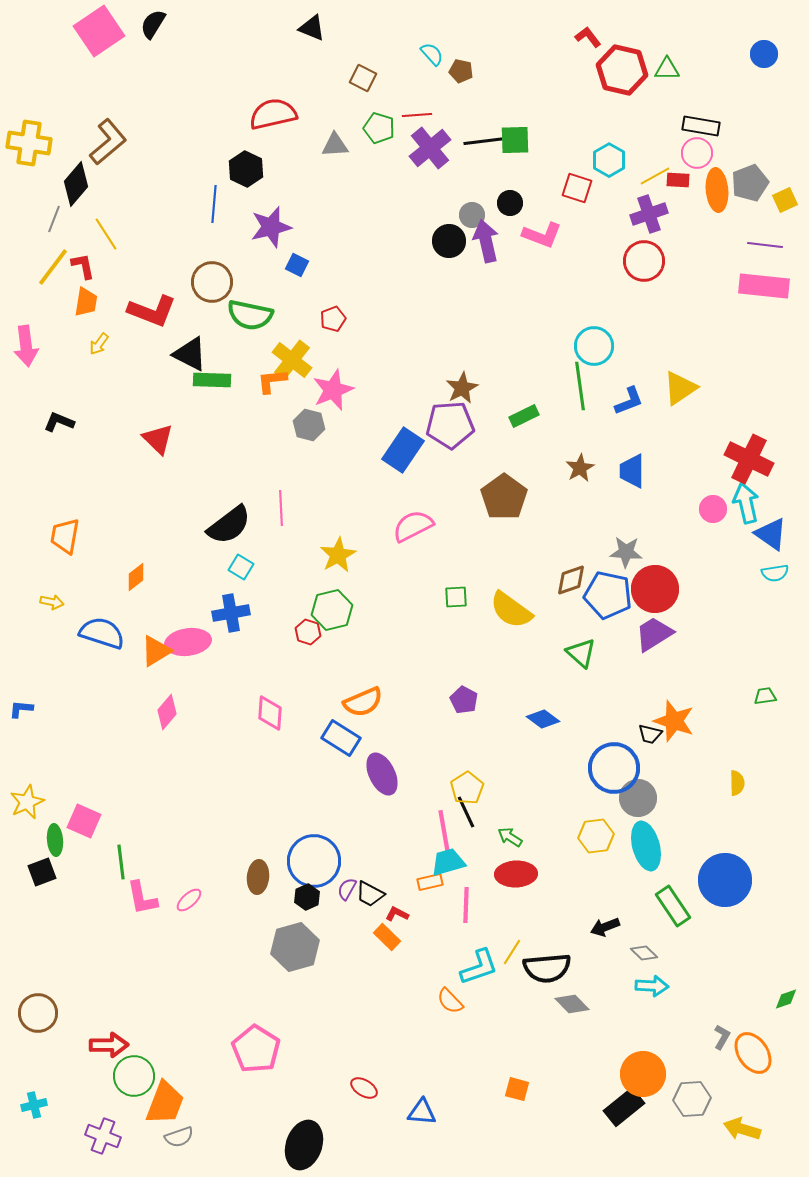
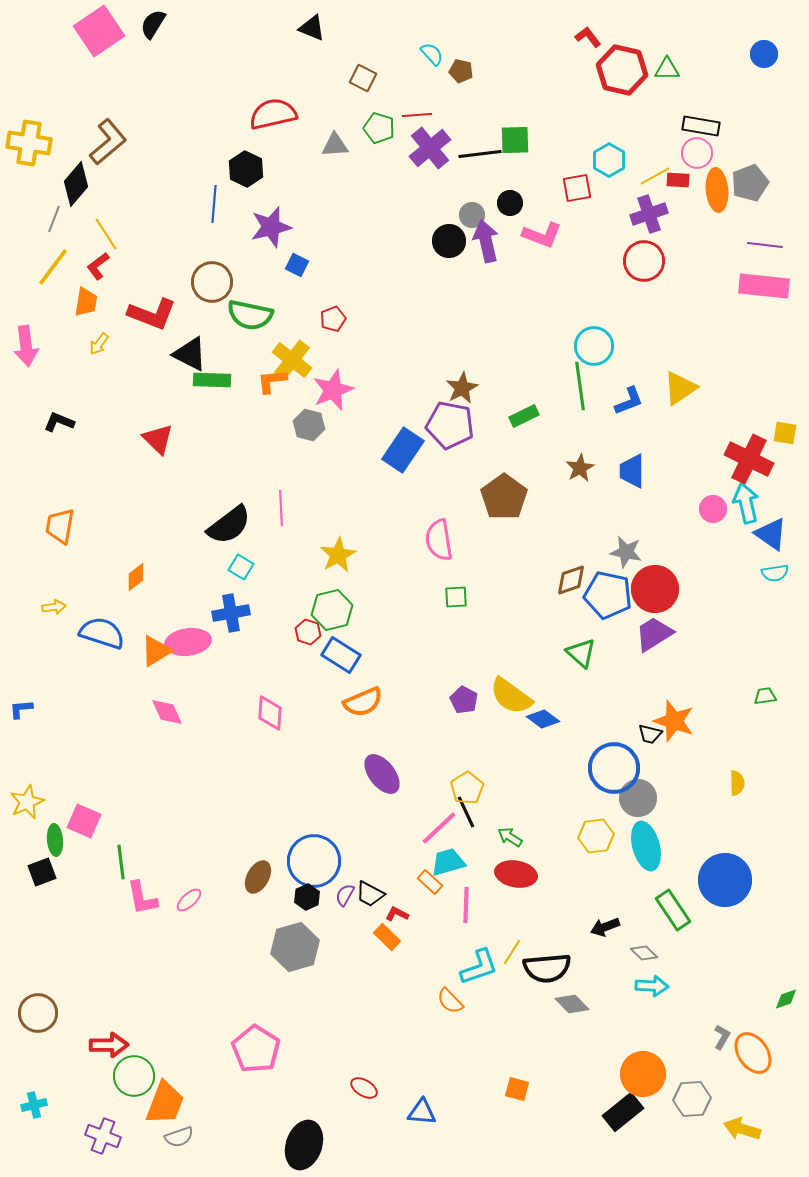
black line at (485, 141): moved 5 px left, 13 px down
red square at (577, 188): rotated 28 degrees counterclockwise
yellow square at (785, 200): moved 233 px down; rotated 35 degrees clockwise
red L-shape at (83, 266): moved 15 px right; rotated 116 degrees counterclockwise
red L-shape at (152, 311): moved 3 px down
purple pentagon at (450, 425): rotated 15 degrees clockwise
pink semicircle at (413, 526): moved 26 px right, 14 px down; rotated 72 degrees counterclockwise
orange trapezoid at (65, 536): moved 5 px left, 10 px up
gray star at (626, 552): rotated 8 degrees clockwise
yellow arrow at (52, 602): moved 2 px right, 5 px down; rotated 20 degrees counterclockwise
yellow semicircle at (511, 610): moved 86 px down
blue L-shape at (21, 709): rotated 10 degrees counterclockwise
pink diamond at (167, 712): rotated 64 degrees counterclockwise
blue rectangle at (341, 738): moved 83 px up
purple ellipse at (382, 774): rotated 12 degrees counterclockwise
pink line at (444, 831): moved 5 px left, 3 px up; rotated 57 degrees clockwise
red ellipse at (516, 874): rotated 12 degrees clockwise
brown ellipse at (258, 877): rotated 24 degrees clockwise
orange rectangle at (430, 882): rotated 55 degrees clockwise
purple semicircle at (347, 889): moved 2 px left, 6 px down
green rectangle at (673, 906): moved 4 px down
black rectangle at (624, 1107): moved 1 px left, 5 px down
